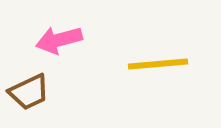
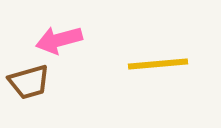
brown trapezoid: moved 10 px up; rotated 9 degrees clockwise
